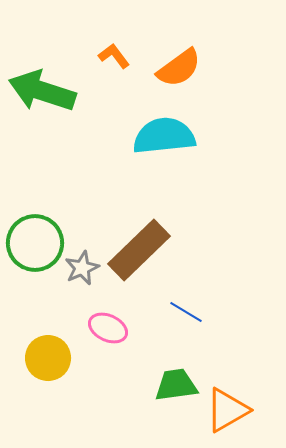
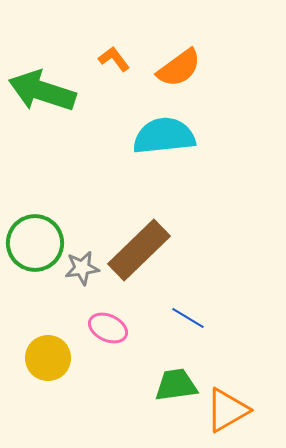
orange L-shape: moved 3 px down
gray star: rotated 16 degrees clockwise
blue line: moved 2 px right, 6 px down
